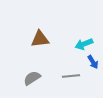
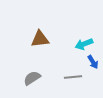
gray line: moved 2 px right, 1 px down
